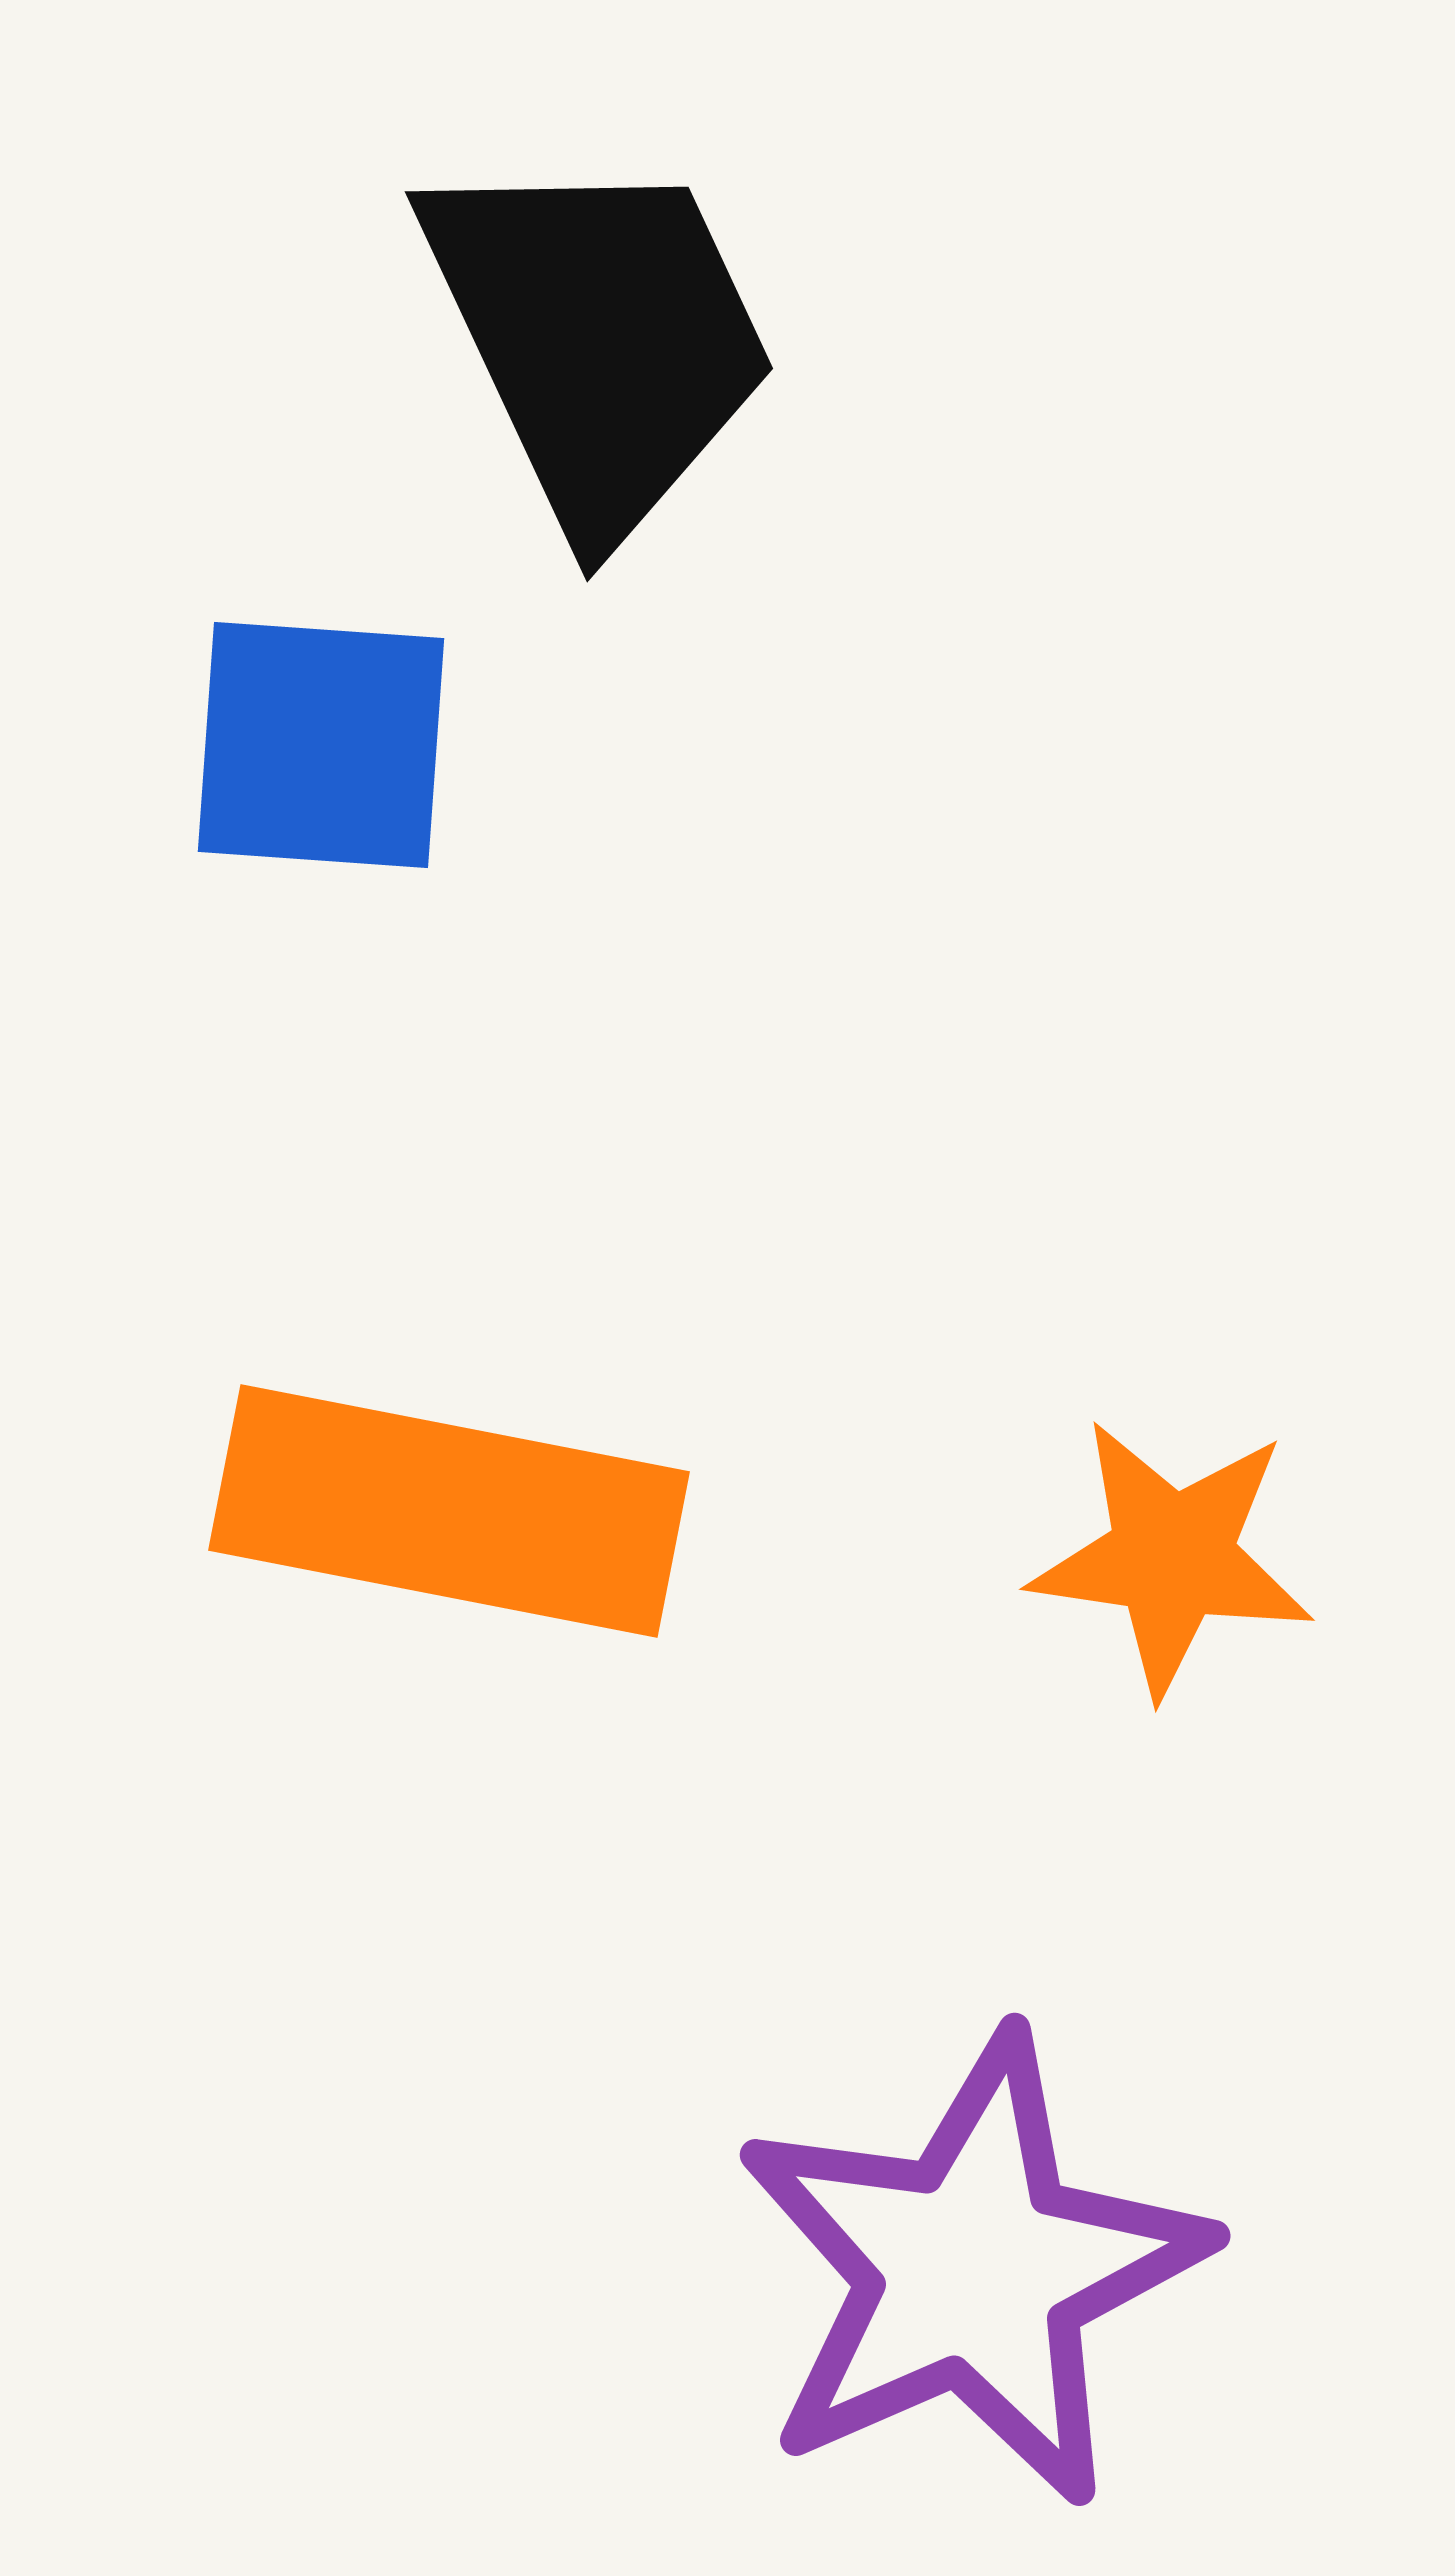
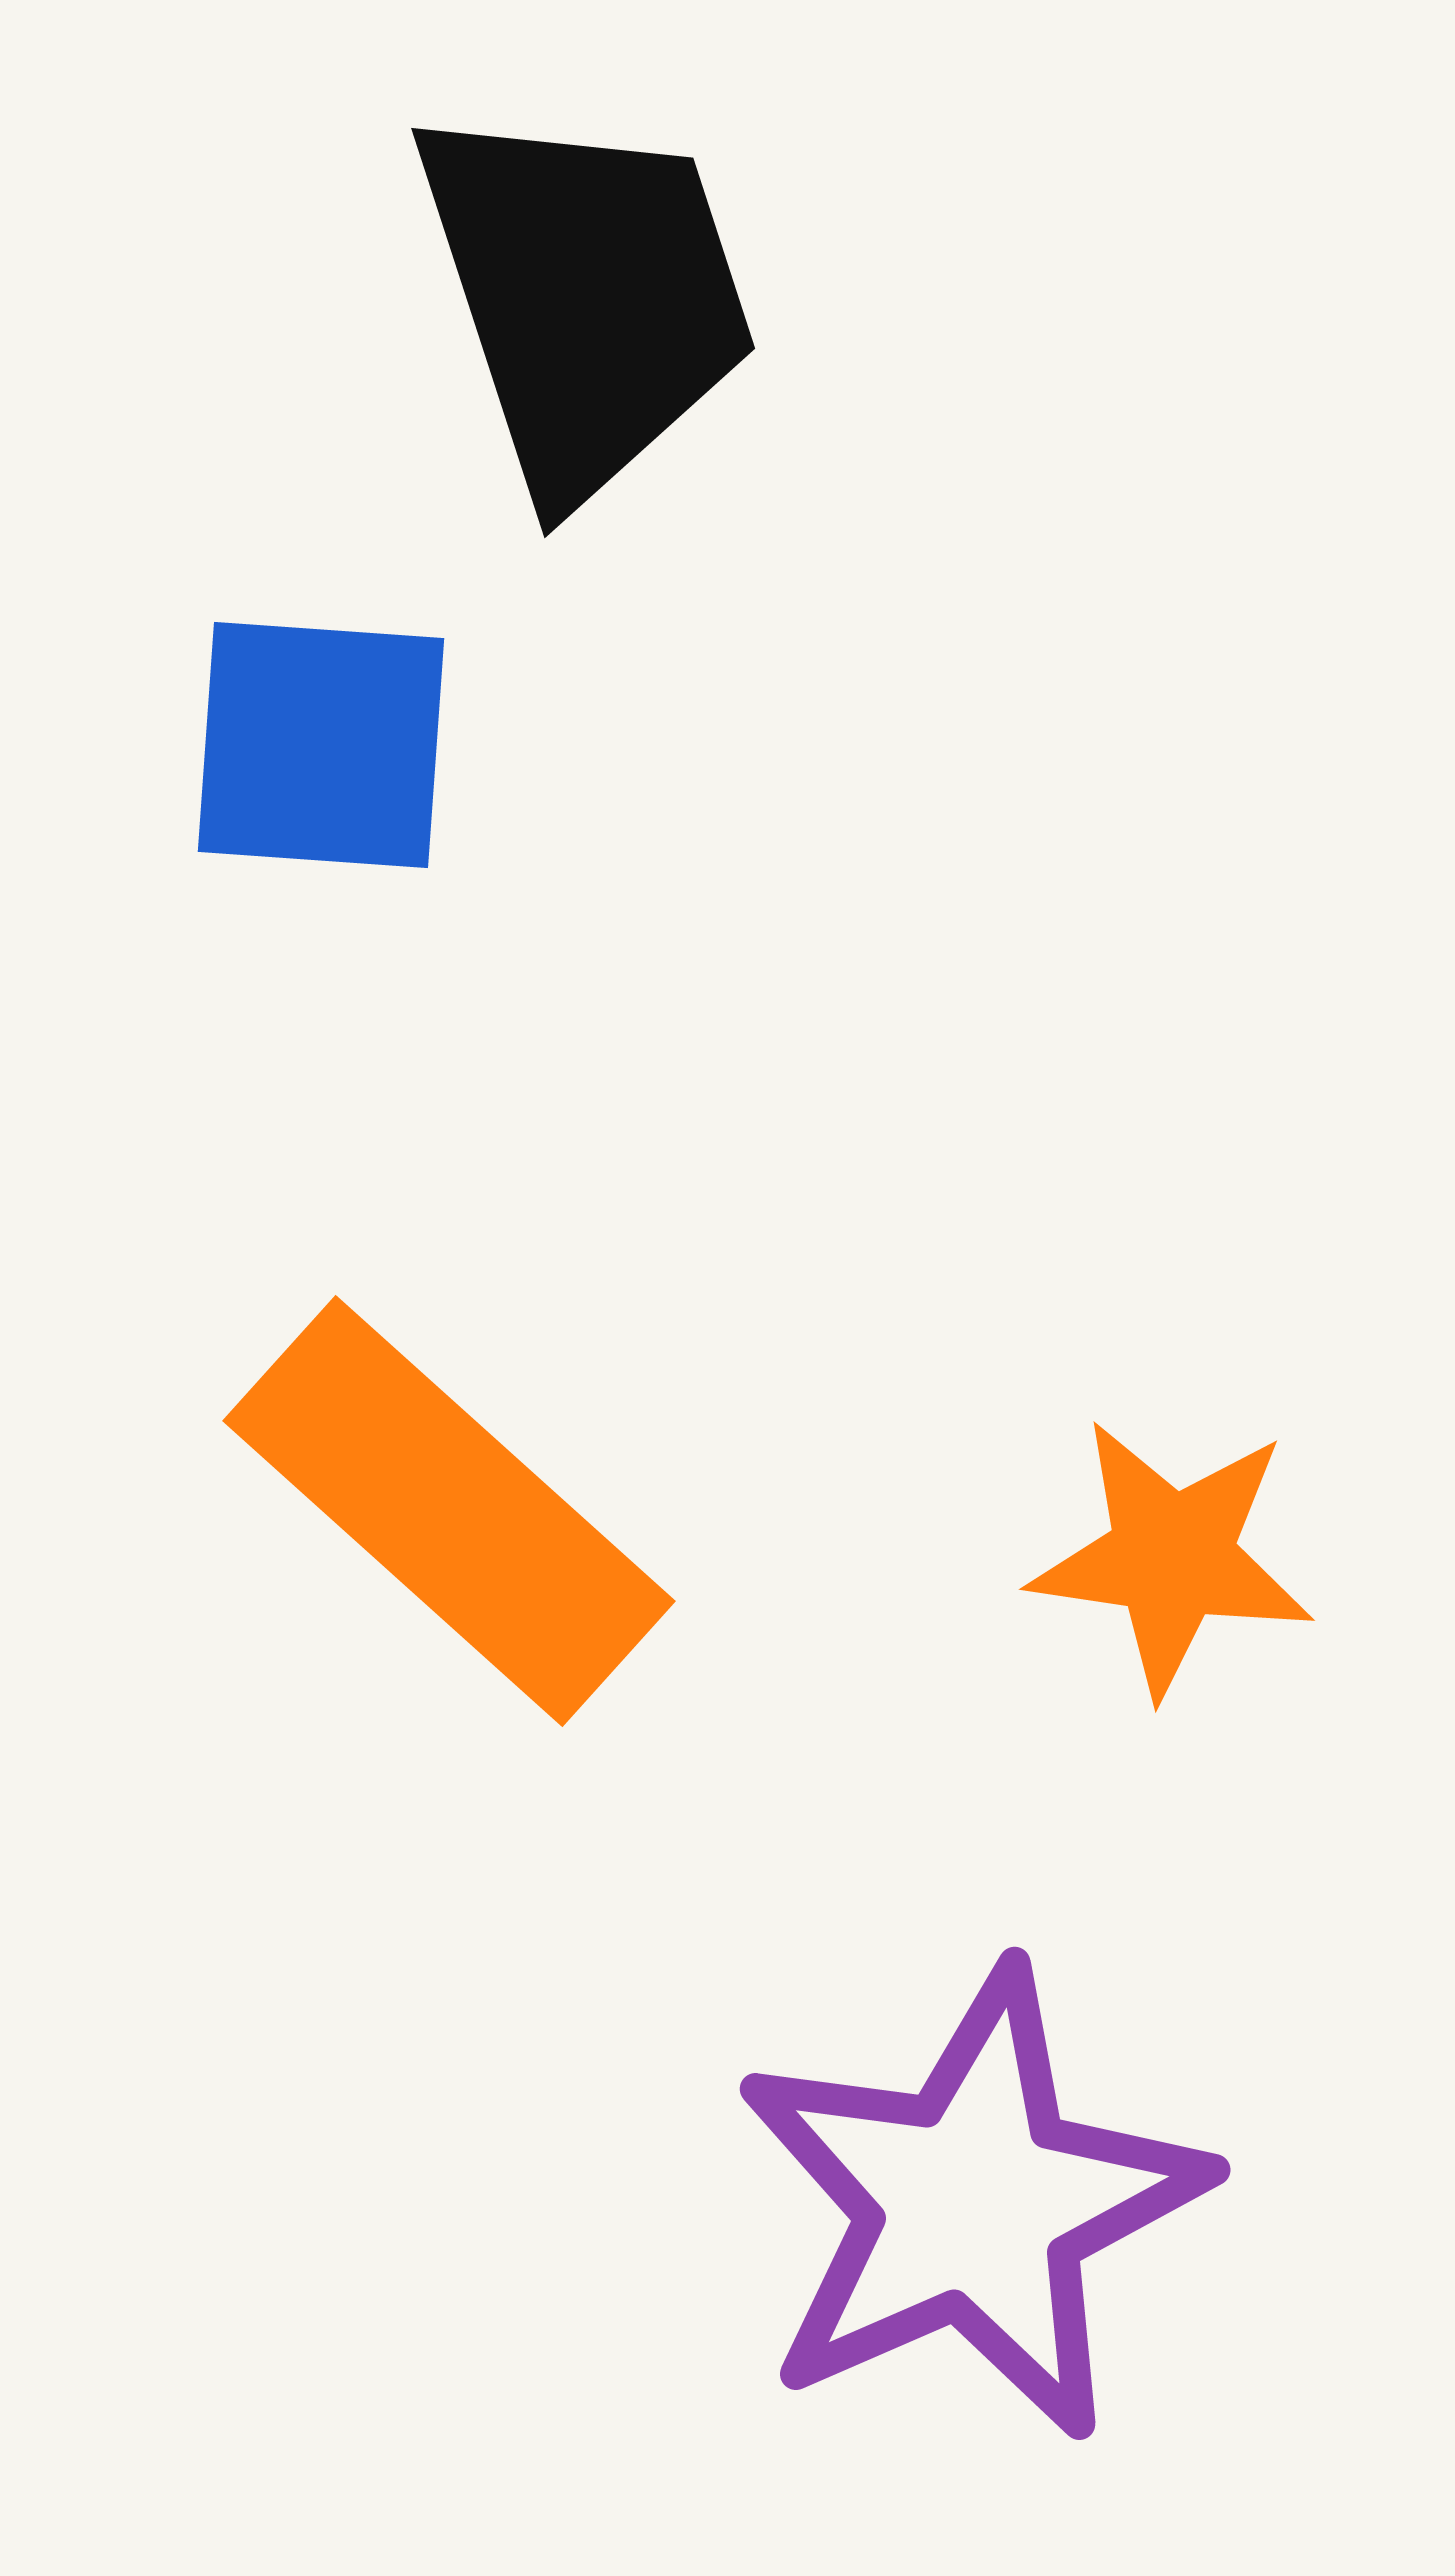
black trapezoid: moved 13 px left, 41 px up; rotated 7 degrees clockwise
orange rectangle: rotated 31 degrees clockwise
purple star: moved 66 px up
